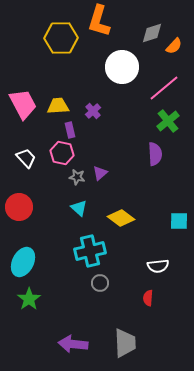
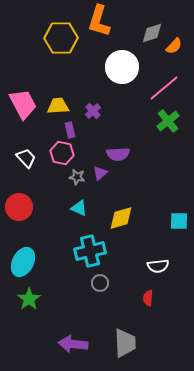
purple semicircle: moved 37 px left; rotated 90 degrees clockwise
cyan triangle: rotated 18 degrees counterclockwise
yellow diamond: rotated 52 degrees counterclockwise
